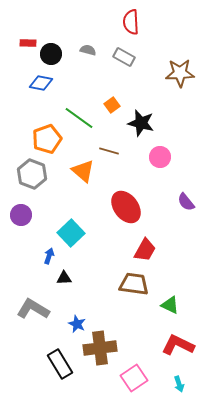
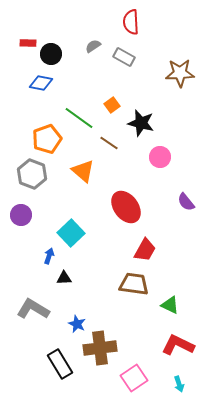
gray semicircle: moved 5 px right, 4 px up; rotated 49 degrees counterclockwise
brown line: moved 8 px up; rotated 18 degrees clockwise
